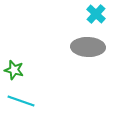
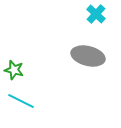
gray ellipse: moved 9 px down; rotated 12 degrees clockwise
cyan line: rotated 8 degrees clockwise
